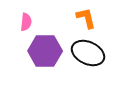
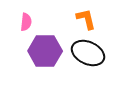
orange L-shape: moved 1 px down
